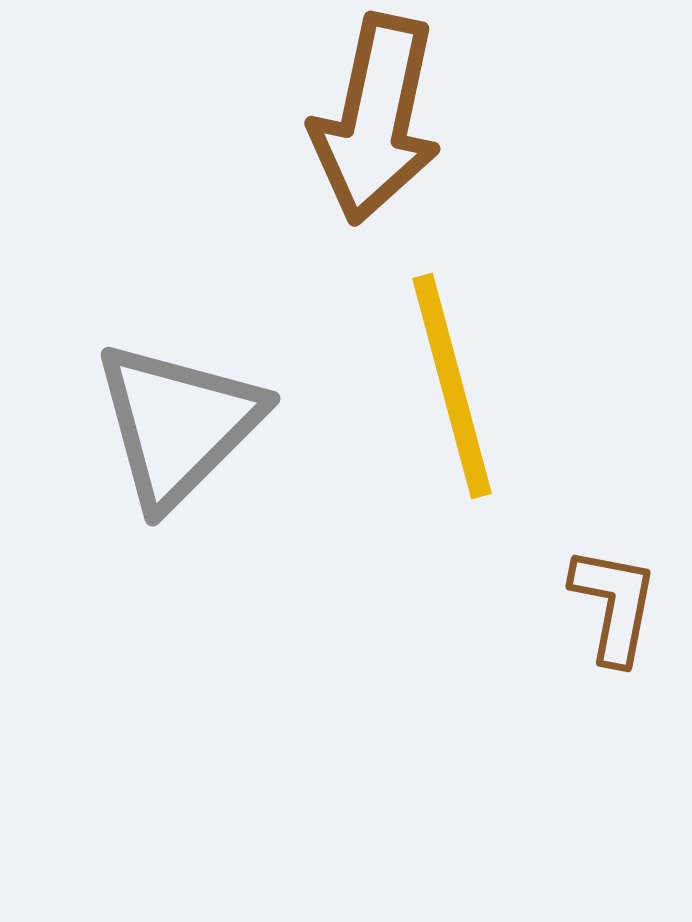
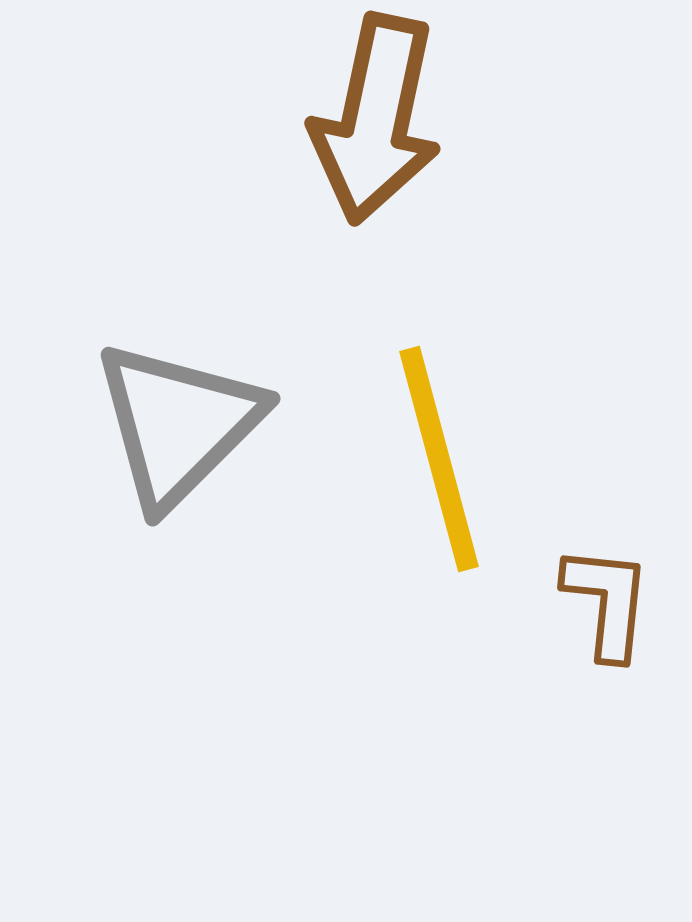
yellow line: moved 13 px left, 73 px down
brown L-shape: moved 7 px left, 3 px up; rotated 5 degrees counterclockwise
